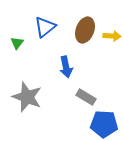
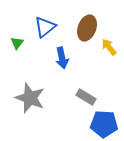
brown ellipse: moved 2 px right, 2 px up
yellow arrow: moved 3 px left, 11 px down; rotated 132 degrees counterclockwise
blue arrow: moved 4 px left, 9 px up
gray star: moved 3 px right, 1 px down
